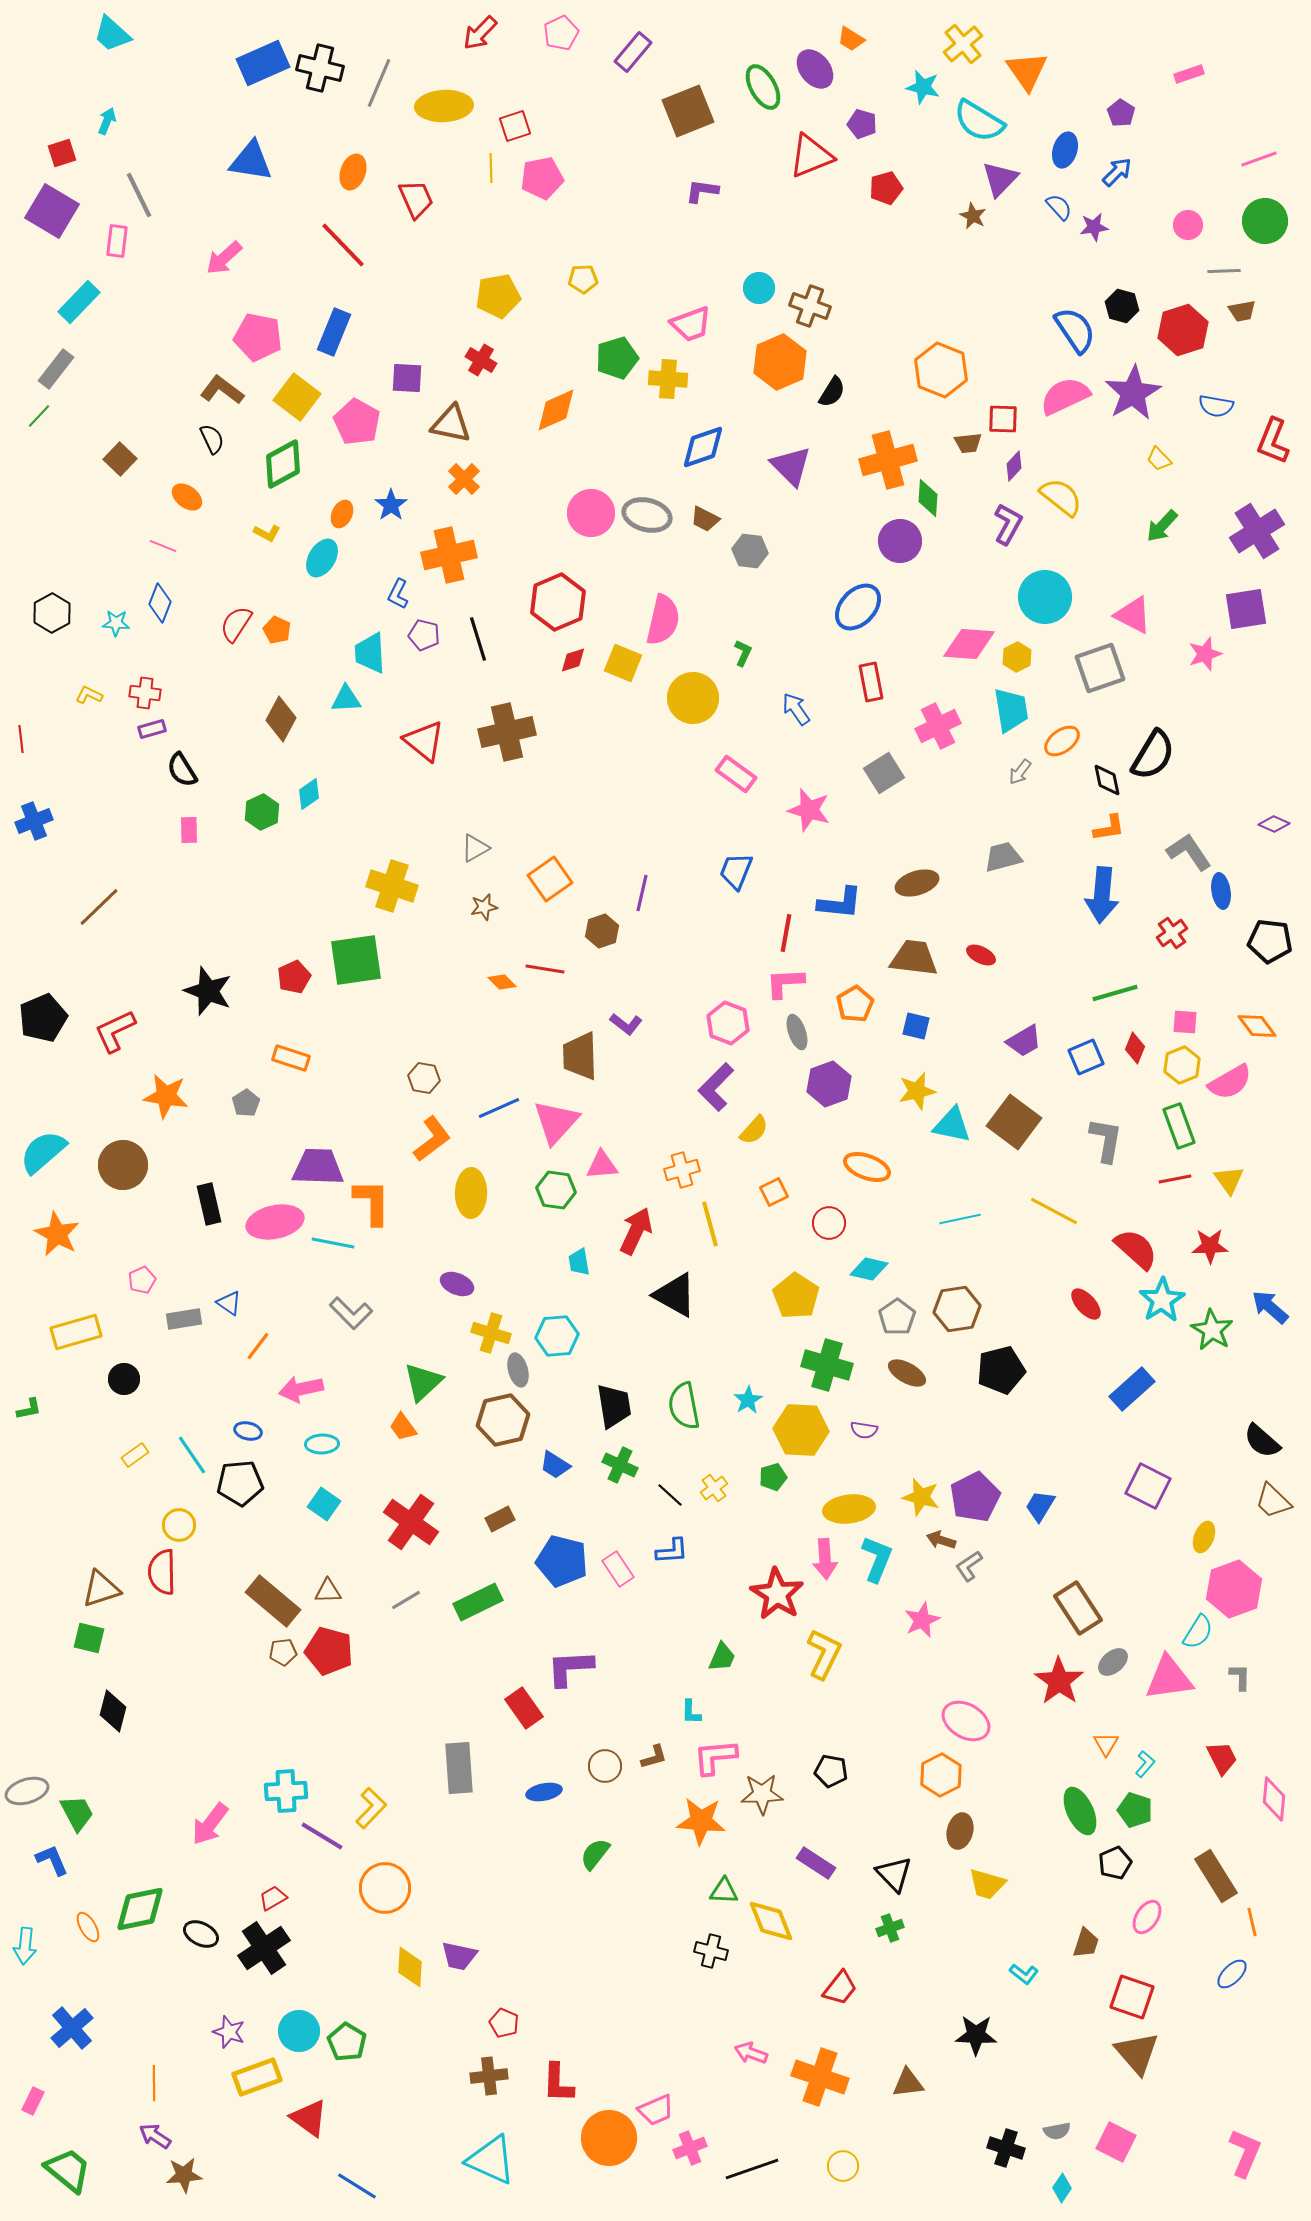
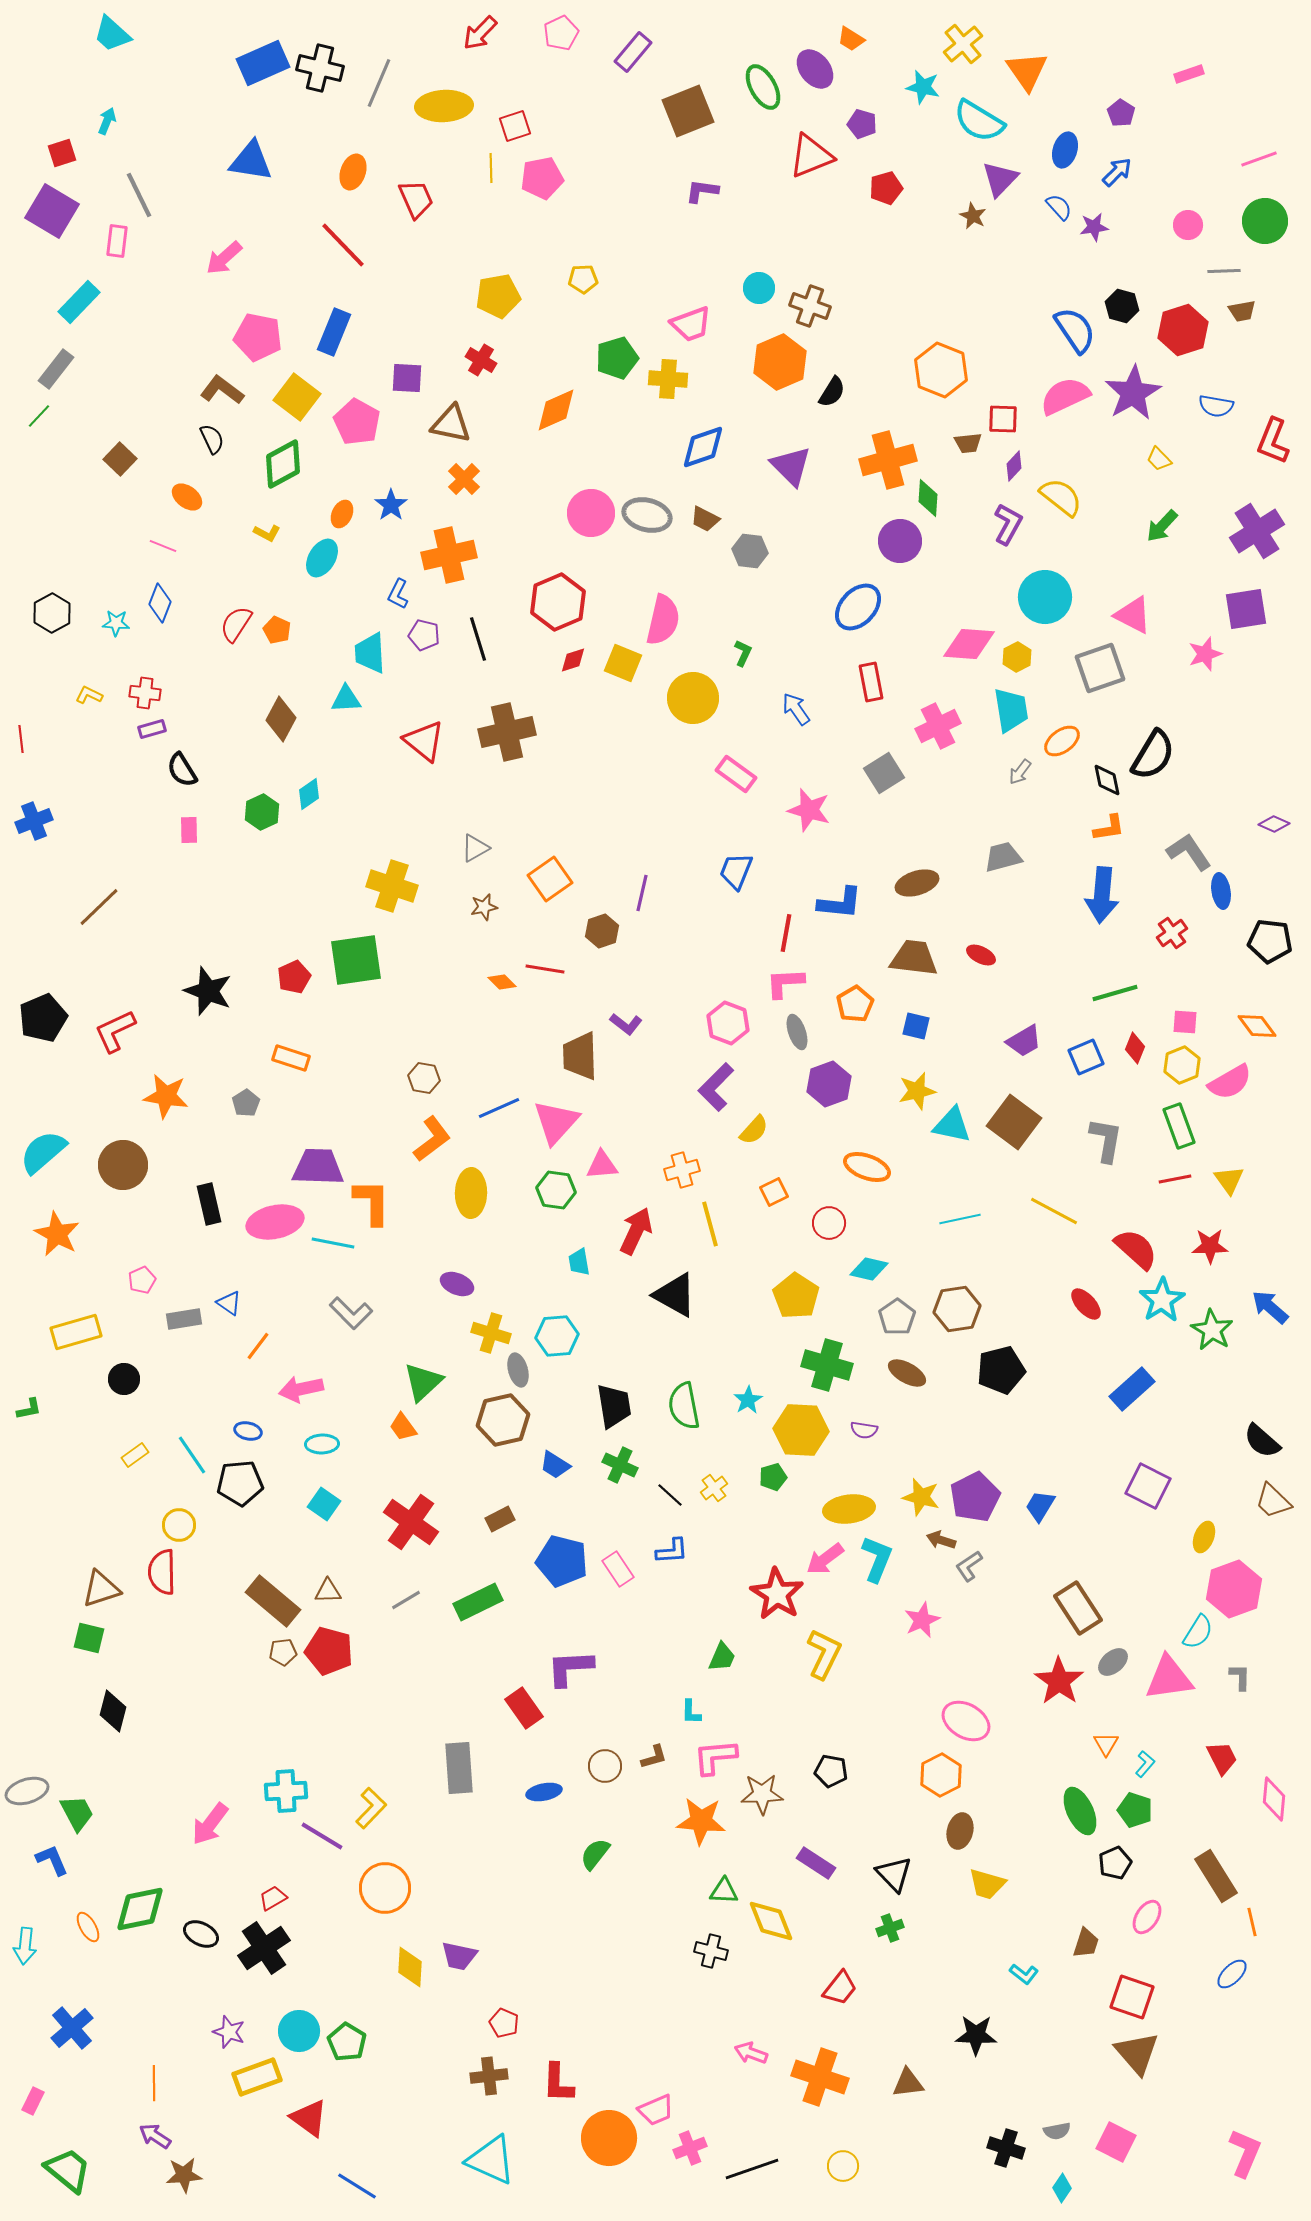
pink arrow at (825, 1559): rotated 57 degrees clockwise
